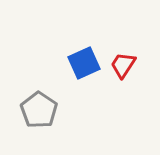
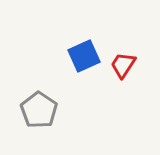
blue square: moved 7 px up
